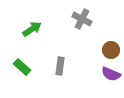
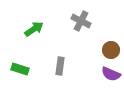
gray cross: moved 1 px left, 2 px down
green arrow: moved 2 px right
green rectangle: moved 2 px left, 2 px down; rotated 24 degrees counterclockwise
